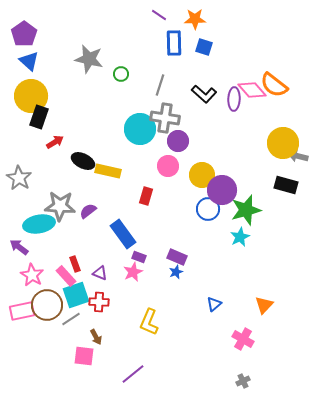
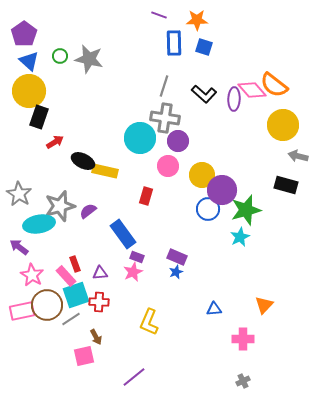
purple line at (159, 15): rotated 14 degrees counterclockwise
orange star at (195, 19): moved 2 px right, 1 px down
green circle at (121, 74): moved 61 px left, 18 px up
gray line at (160, 85): moved 4 px right, 1 px down
yellow circle at (31, 96): moved 2 px left, 5 px up
cyan circle at (140, 129): moved 9 px down
yellow circle at (283, 143): moved 18 px up
yellow rectangle at (108, 171): moved 3 px left
gray star at (19, 178): moved 16 px down
gray star at (60, 206): rotated 20 degrees counterclockwise
purple rectangle at (139, 257): moved 2 px left
purple triangle at (100, 273): rotated 28 degrees counterclockwise
blue triangle at (214, 304): moved 5 px down; rotated 35 degrees clockwise
pink cross at (243, 339): rotated 30 degrees counterclockwise
pink square at (84, 356): rotated 20 degrees counterclockwise
purple line at (133, 374): moved 1 px right, 3 px down
